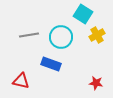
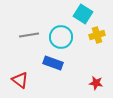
yellow cross: rotated 14 degrees clockwise
blue rectangle: moved 2 px right, 1 px up
red triangle: moved 1 px left, 1 px up; rotated 24 degrees clockwise
